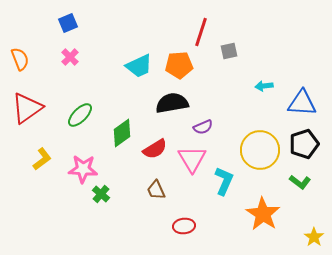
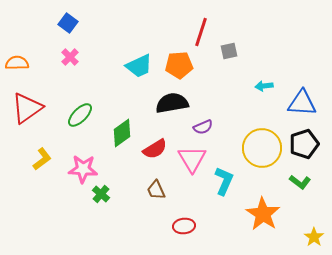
blue square: rotated 30 degrees counterclockwise
orange semicircle: moved 3 px left, 4 px down; rotated 70 degrees counterclockwise
yellow circle: moved 2 px right, 2 px up
